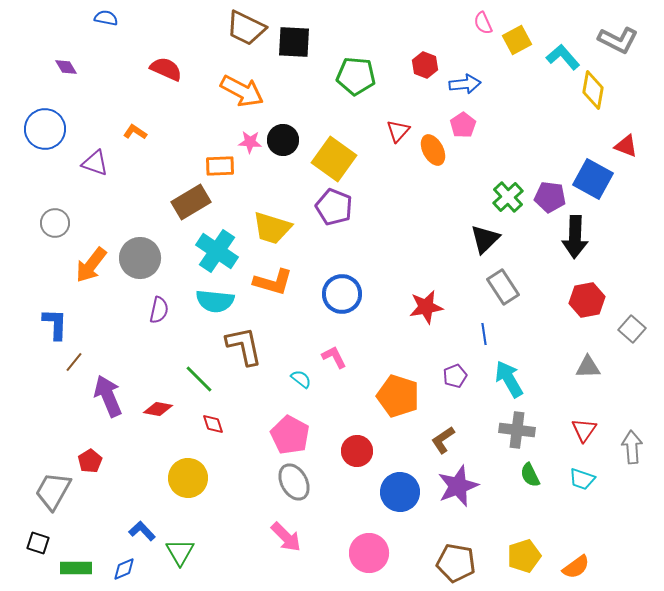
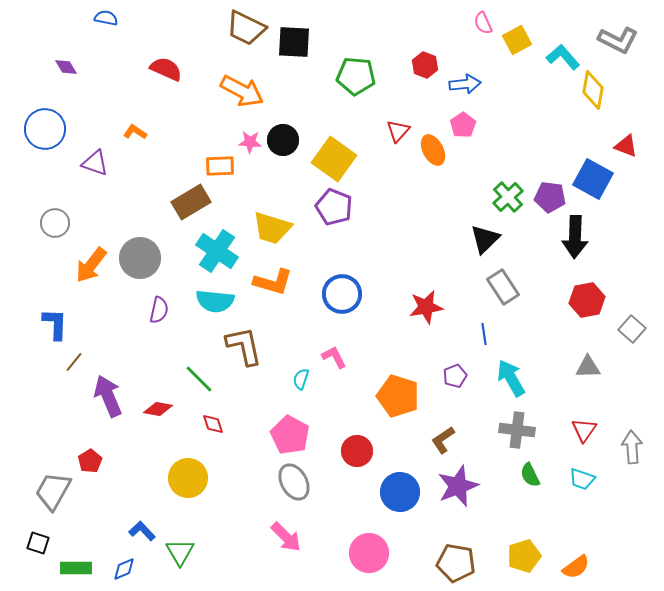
cyan semicircle at (301, 379): rotated 110 degrees counterclockwise
cyan arrow at (509, 379): moved 2 px right, 1 px up
